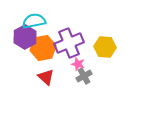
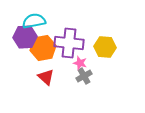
purple hexagon: rotated 25 degrees clockwise
purple cross: rotated 28 degrees clockwise
pink star: moved 2 px right, 1 px up
